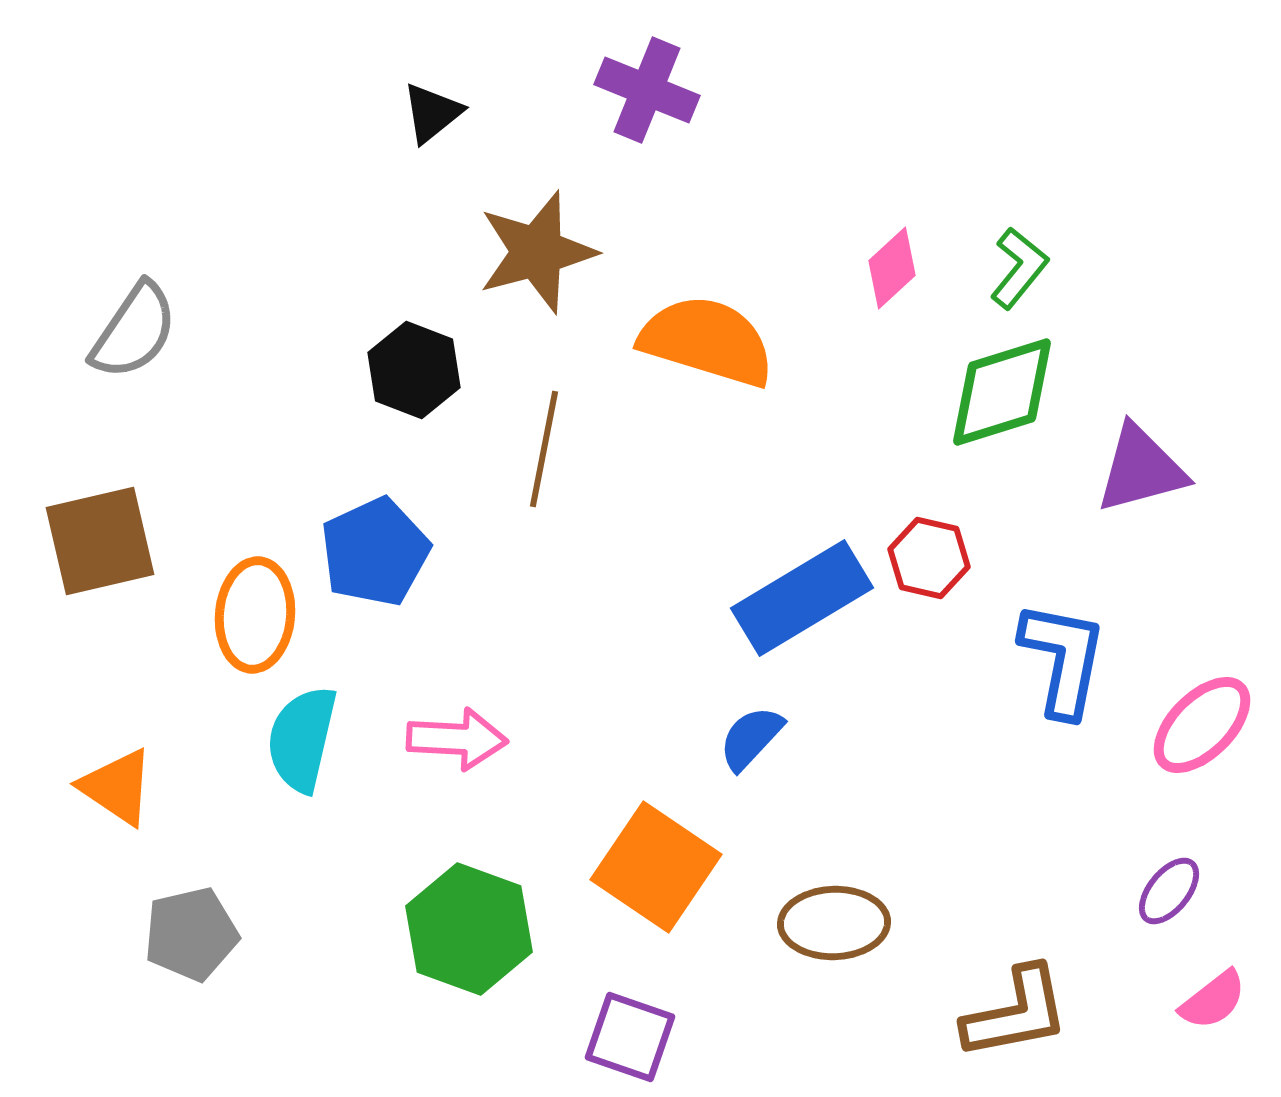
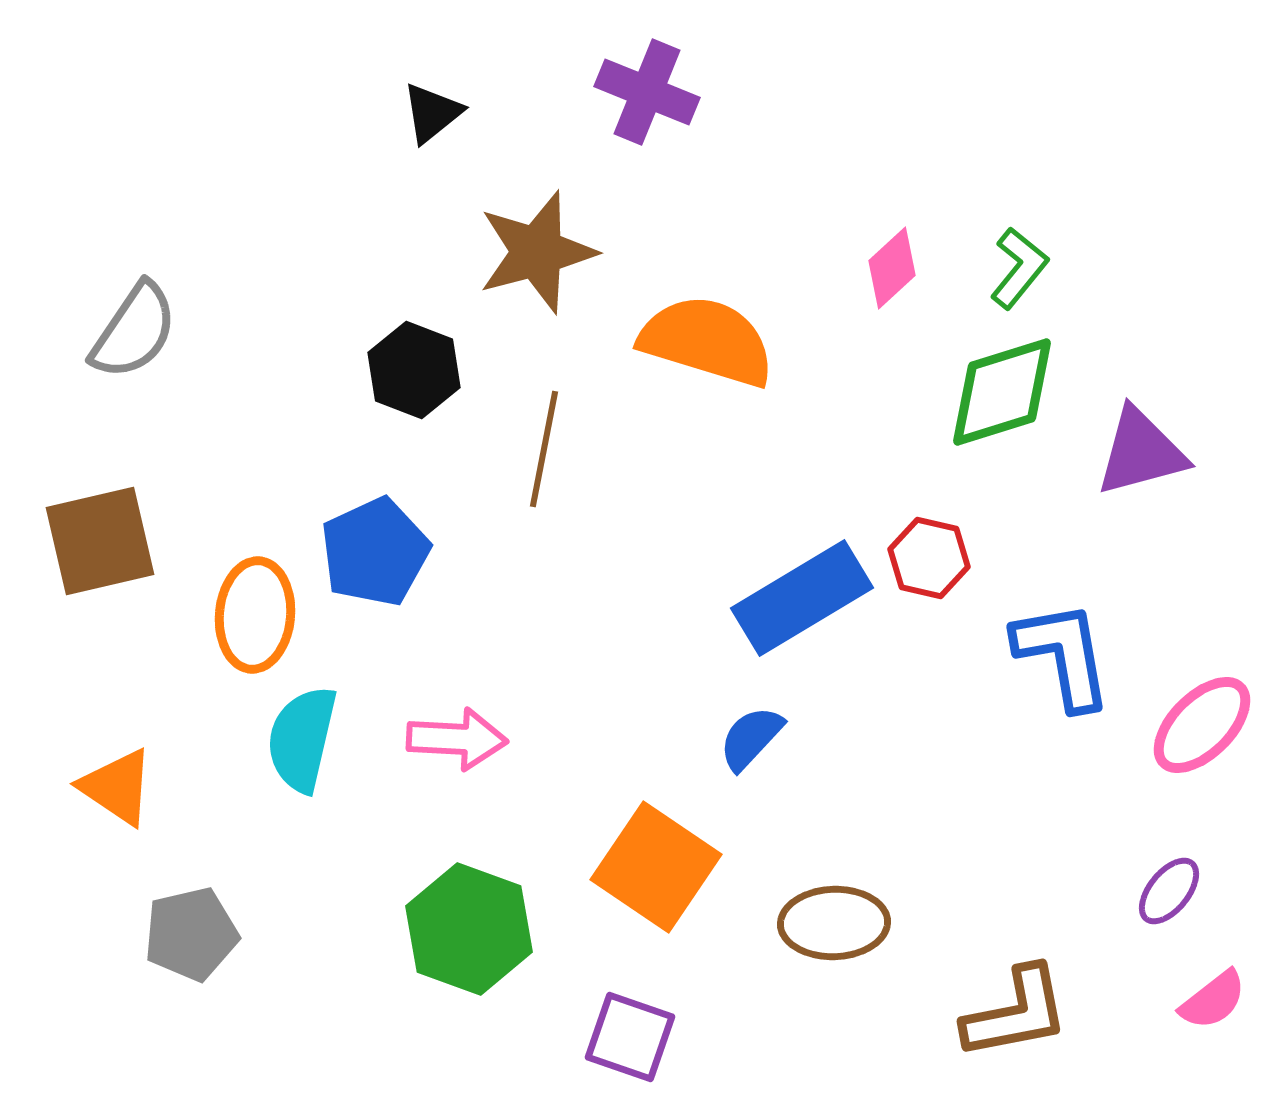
purple cross: moved 2 px down
purple triangle: moved 17 px up
blue L-shape: moved 4 px up; rotated 21 degrees counterclockwise
